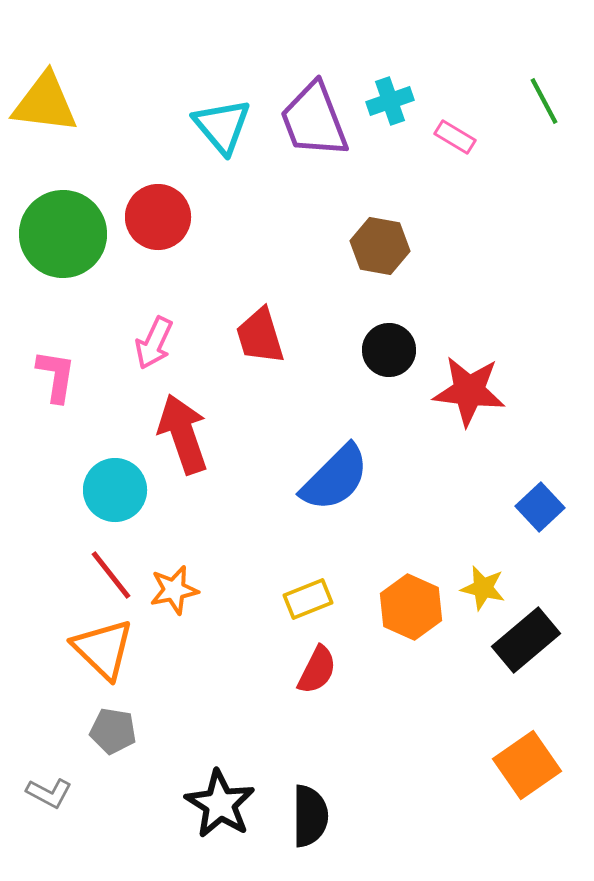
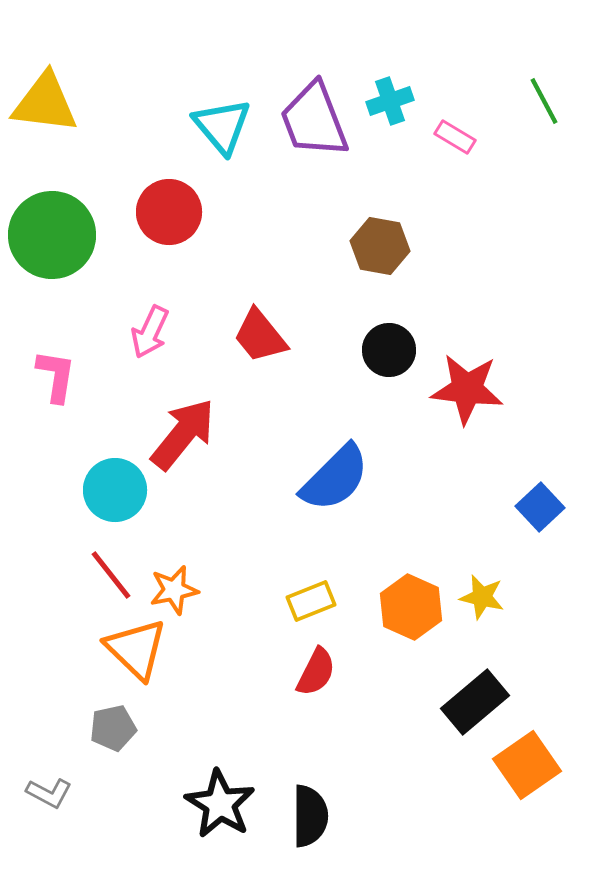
red circle: moved 11 px right, 5 px up
green circle: moved 11 px left, 1 px down
red trapezoid: rotated 22 degrees counterclockwise
pink arrow: moved 4 px left, 11 px up
red star: moved 2 px left, 2 px up
red arrow: rotated 58 degrees clockwise
yellow star: moved 1 px left, 9 px down
yellow rectangle: moved 3 px right, 2 px down
black rectangle: moved 51 px left, 62 px down
orange triangle: moved 33 px right
red semicircle: moved 1 px left, 2 px down
gray pentagon: moved 3 px up; rotated 21 degrees counterclockwise
